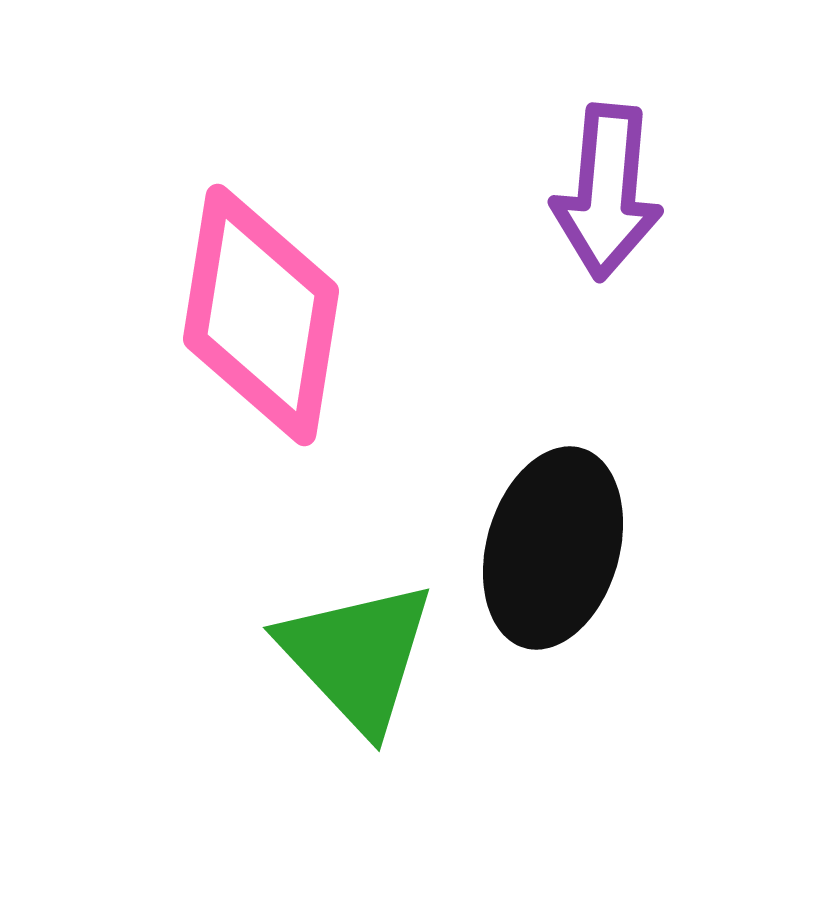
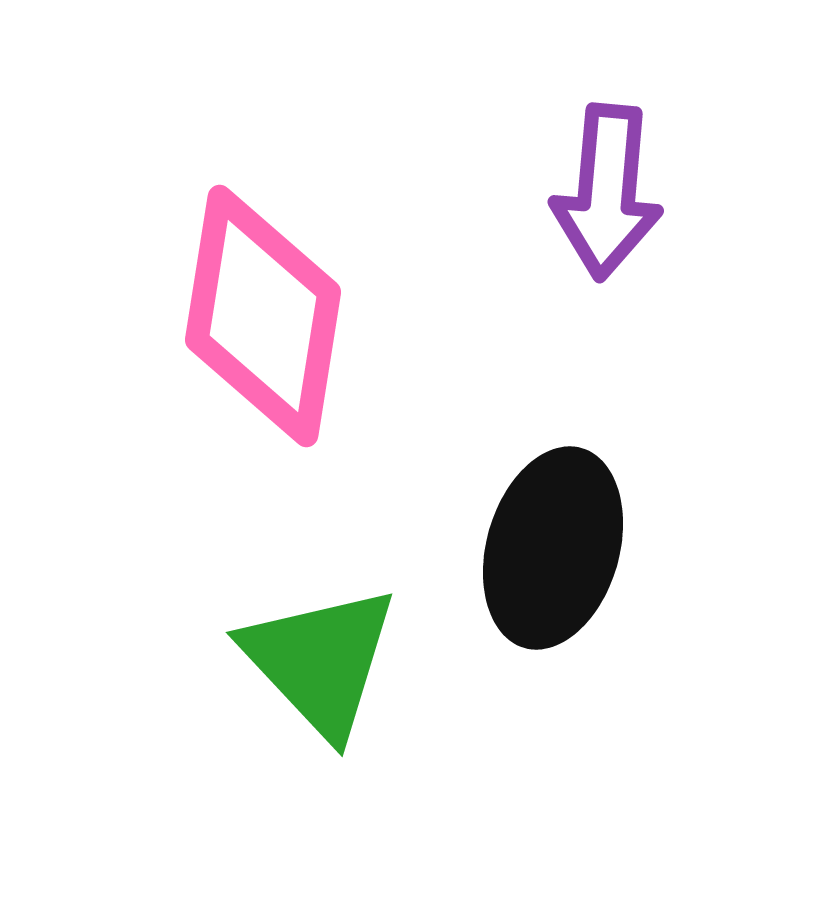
pink diamond: moved 2 px right, 1 px down
green triangle: moved 37 px left, 5 px down
